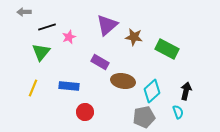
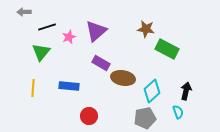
purple triangle: moved 11 px left, 6 px down
brown star: moved 12 px right, 8 px up
purple rectangle: moved 1 px right, 1 px down
brown ellipse: moved 3 px up
yellow line: rotated 18 degrees counterclockwise
red circle: moved 4 px right, 4 px down
gray pentagon: moved 1 px right, 1 px down
